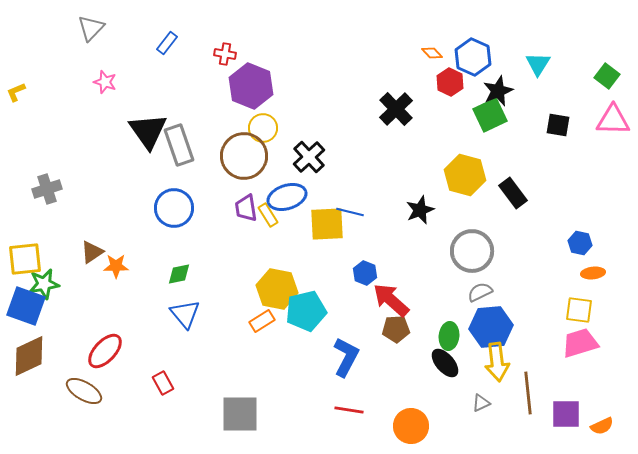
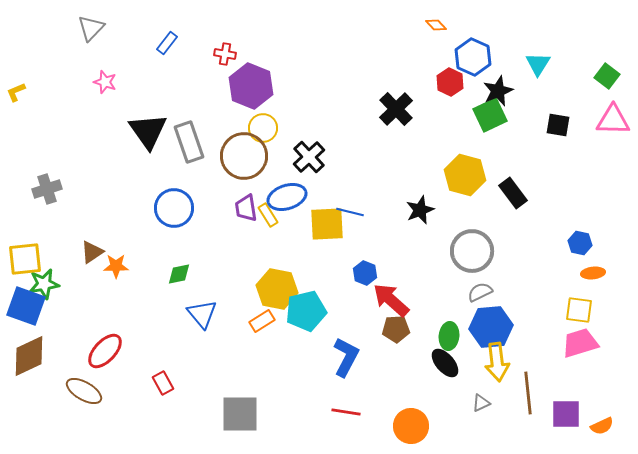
orange diamond at (432, 53): moved 4 px right, 28 px up
gray rectangle at (179, 145): moved 10 px right, 3 px up
blue triangle at (185, 314): moved 17 px right
red line at (349, 410): moved 3 px left, 2 px down
